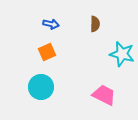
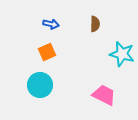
cyan circle: moved 1 px left, 2 px up
